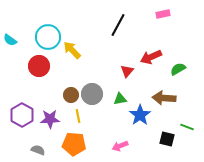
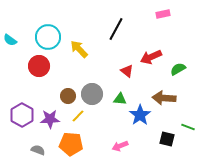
black line: moved 2 px left, 4 px down
yellow arrow: moved 7 px right, 1 px up
red triangle: rotated 32 degrees counterclockwise
brown circle: moved 3 px left, 1 px down
green triangle: rotated 16 degrees clockwise
yellow line: rotated 56 degrees clockwise
green line: moved 1 px right
orange pentagon: moved 3 px left
